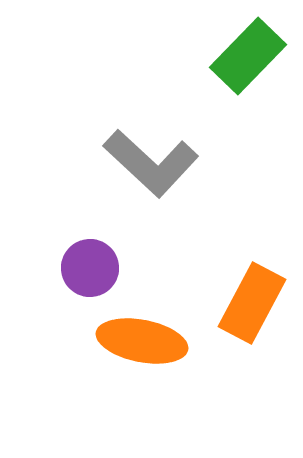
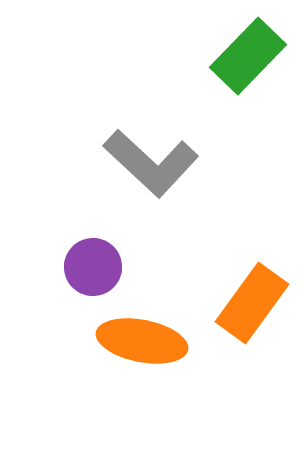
purple circle: moved 3 px right, 1 px up
orange rectangle: rotated 8 degrees clockwise
